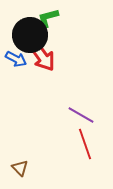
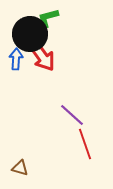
black circle: moved 1 px up
blue arrow: rotated 115 degrees counterclockwise
purple line: moved 9 px left; rotated 12 degrees clockwise
brown triangle: rotated 30 degrees counterclockwise
